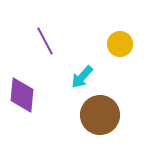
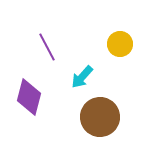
purple line: moved 2 px right, 6 px down
purple diamond: moved 7 px right, 2 px down; rotated 9 degrees clockwise
brown circle: moved 2 px down
